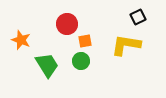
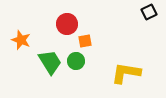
black square: moved 11 px right, 5 px up
yellow L-shape: moved 28 px down
green circle: moved 5 px left
green trapezoid: moved 3 px right, 3 px up
